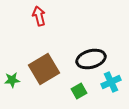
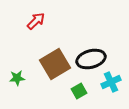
red arrow: moved 3 px left, 5 px down; rotated 60 degrees clockwise
brown square: moved 11 px right, 5 px up
green star: moved 5 px right, 2 px up
